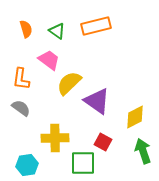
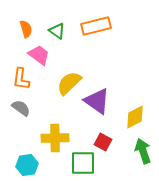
pink trapezoid: moved 10 px left, 5 px up
